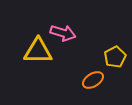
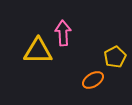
pink arrow: rotated 110 degrees counterclockwise
